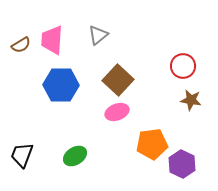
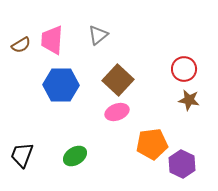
red circle: moved 1 px right, 3 px down
brown star: moved 2 px left
